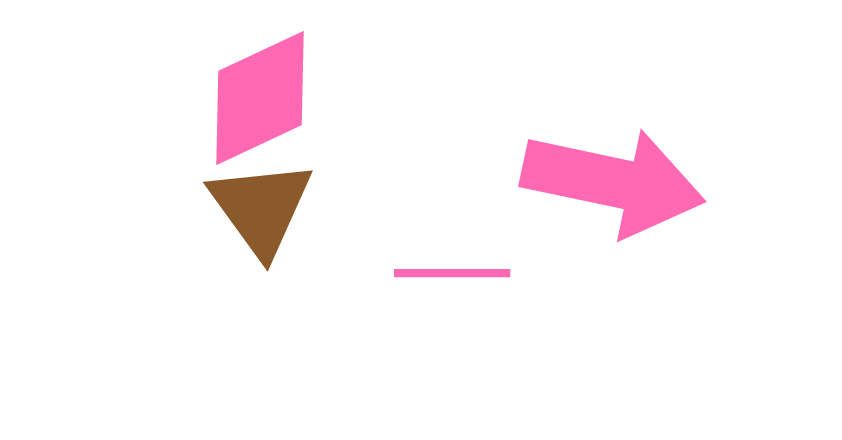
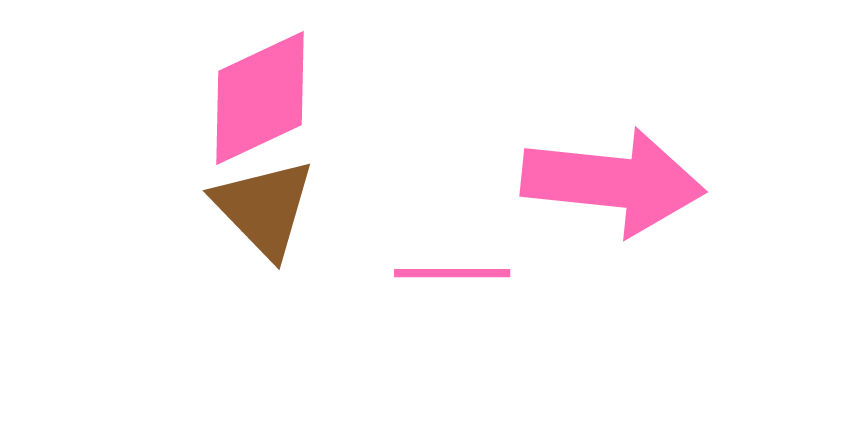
pink arrow: rotated 6 degrees counterclockwise
brown triangle: moved 3 px right; rotated 8 degrees counterclockwise
